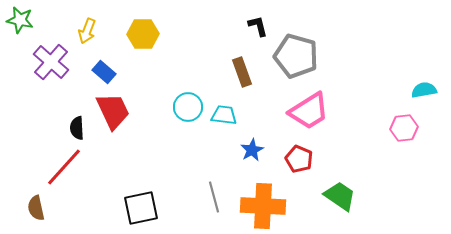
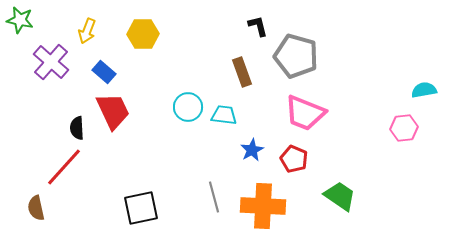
pink trapezoid: moved 4 px left, 2 px down; rotated 54 degrees clockwise
red pentagon: moved 5 px left
